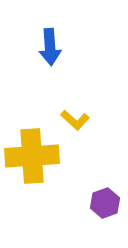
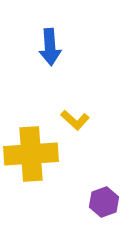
yellow cross: moved 1 px left, 2 px up
purple hexagon: moved 1 px left, 1 px up
